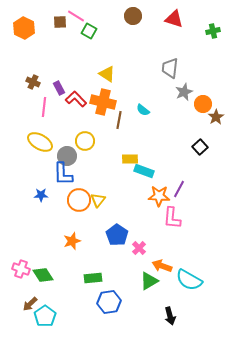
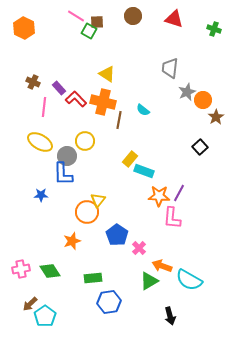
brown square at (60, 22): moved 37 px right
green cross at (213, 31): moved 1 px right, 2 px up; rotated 32 degrees clockwise
purple rectangle at (59, 88): rotated 16 degrees counterclockwise
gray star at (184, 92): moved 3 px right
orange circle at (203, 104): moved 4 px up
yellow rectangle at (130, 159): rotated 49 degrees counterclockwise
purple line at (179, 189): moved 4 px down
orange circle at (79, 200): moved 8 px right, 12 px down
pink cross at (21, 269): rotated 30 degrees counterclockwise
green diamond at (43, 275): moved 7 px right, 4 px up
